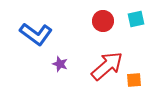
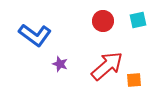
cyan square: moved 2 px right, 1 px down
blue L-shape: moved 1 px left, 1 px down
